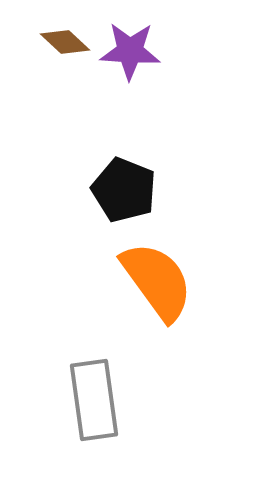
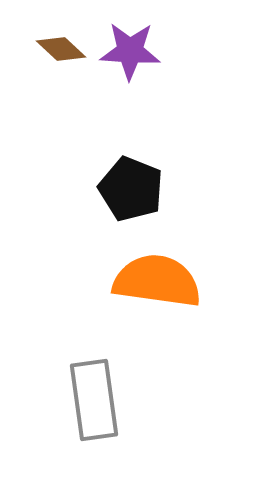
brown diamond: moved 4 px left, 7 px down
black pentagon: moved 7 px right, 1 px up
orange semicircle: rotated 46 degrees counterclockwise
